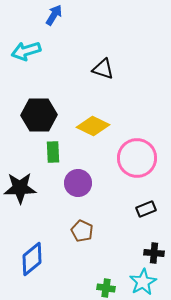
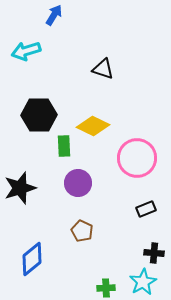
green rectangle: moved 11 px right, 6 px up
black star: rotated 16 degrees counterclockwise
green cross: rotated 12 degrees counterclockwise
